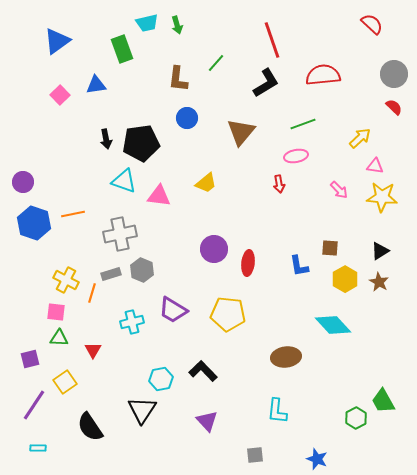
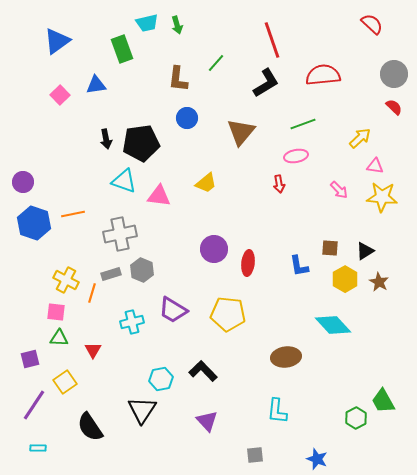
black triangle at (380, 251): moved 15 px left
